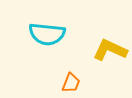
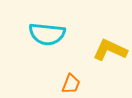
orange trapezoid: moved 1 px down
